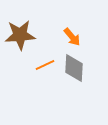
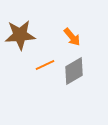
gray diamond: moved 3 px down; rotated 56 degrees clockwise
